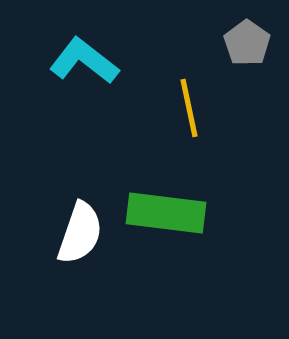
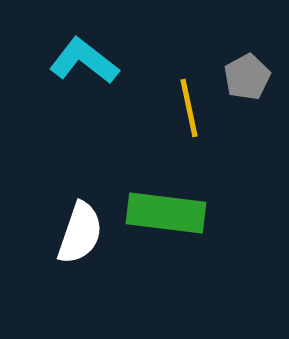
gray pentagon: moved 34 px down; rotated 9 degrees clockwise
